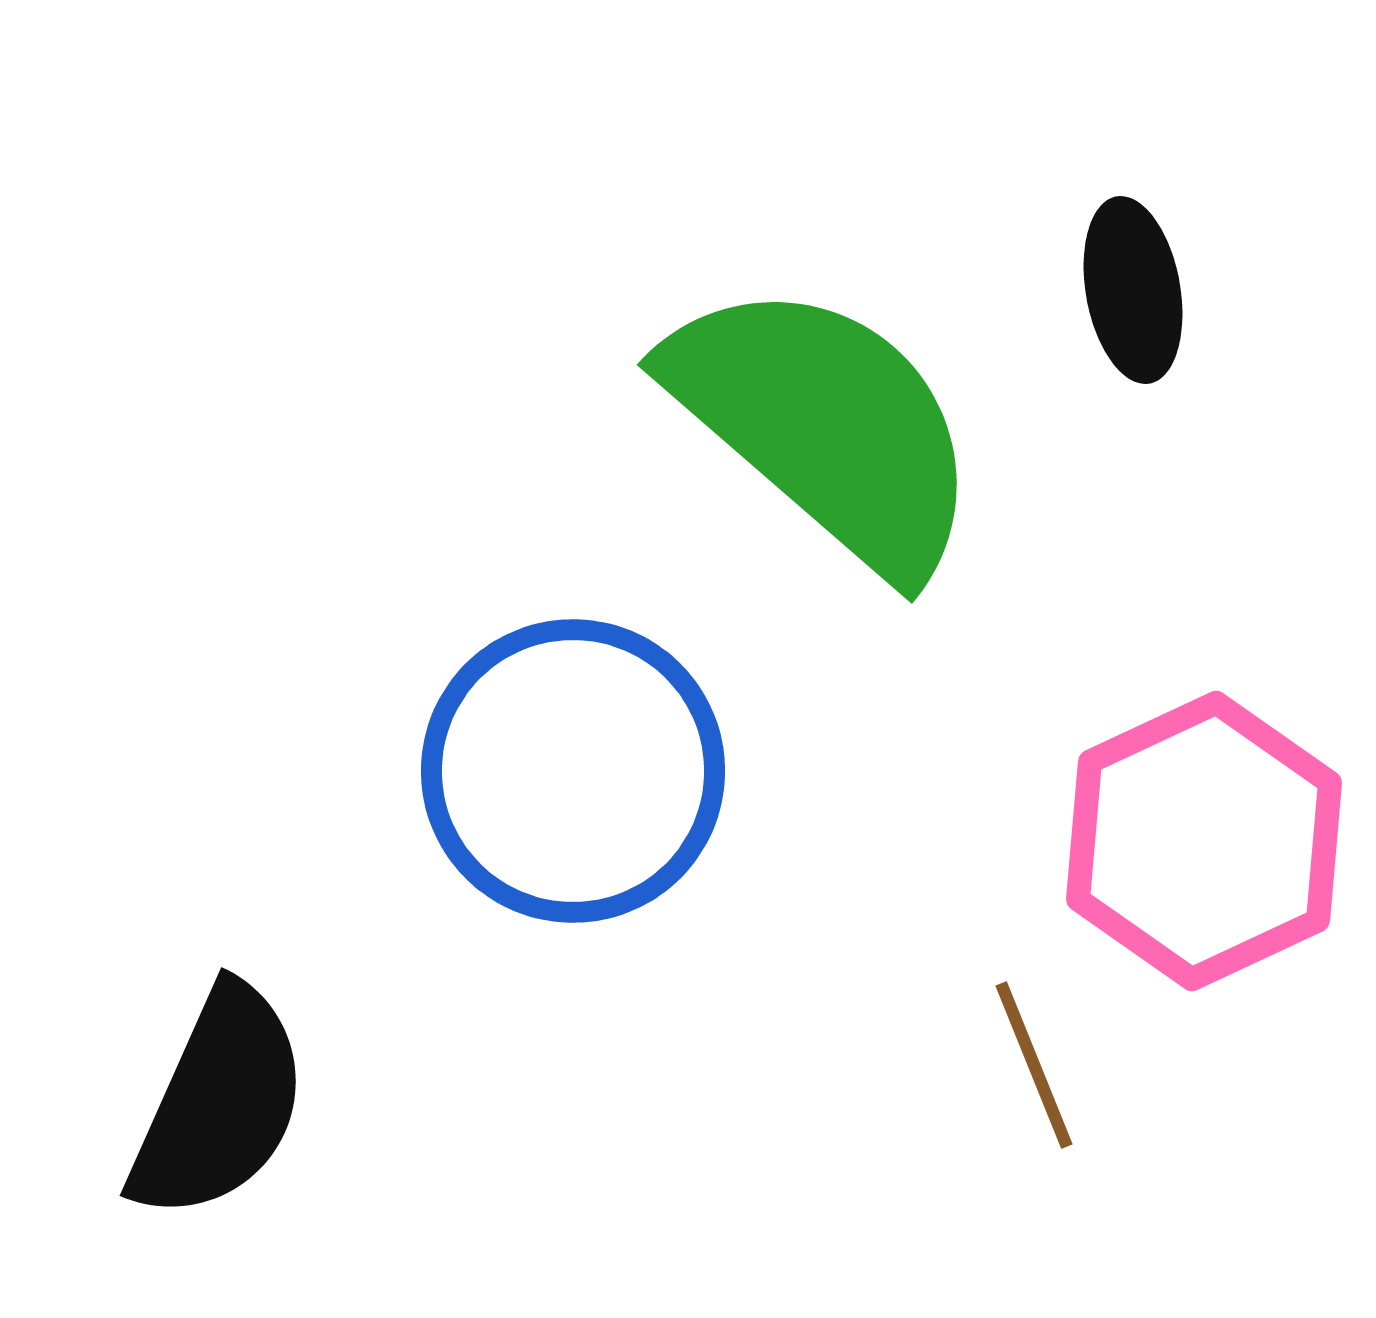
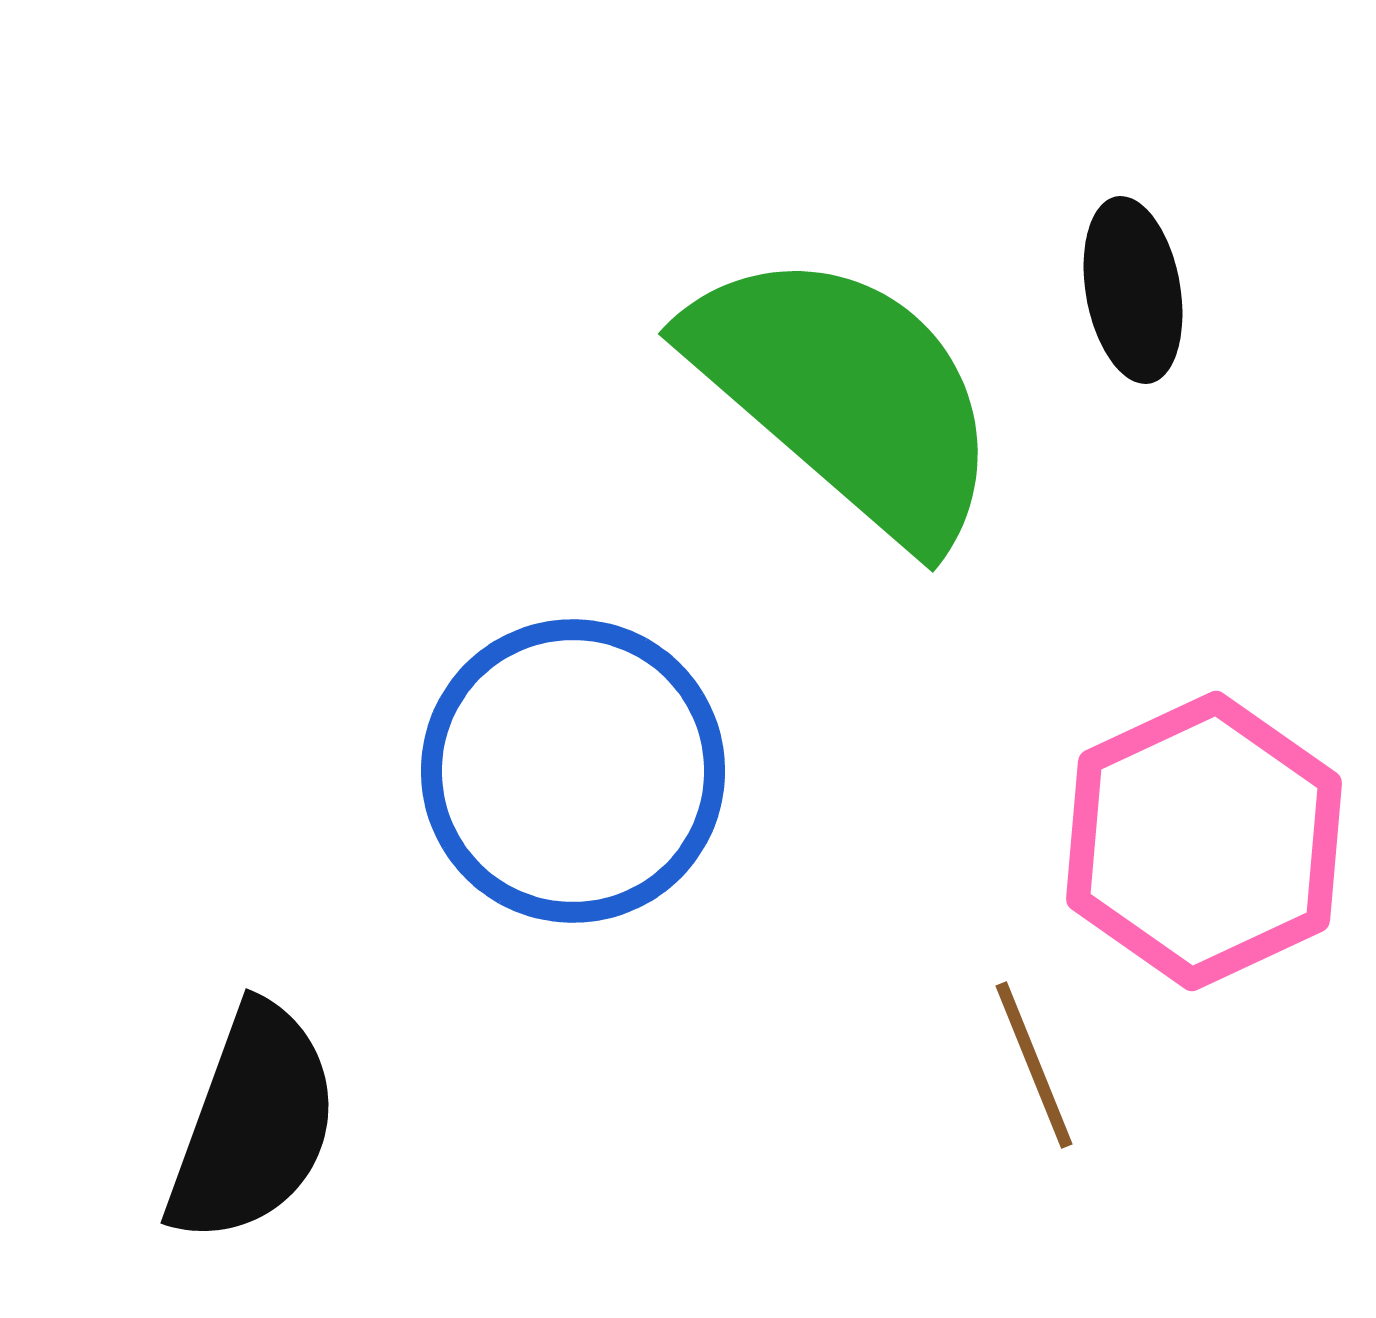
green semicircle: moved 21 px right, 31 px up
black semicircle: moved 34 px right, 21 px down; rotated 4 degrees counterclockwise
